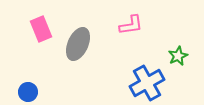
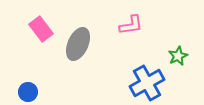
pink rectangle: rotated 15 degrees counterclockwise
